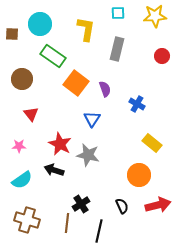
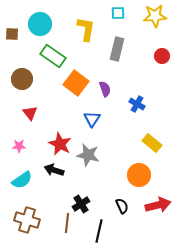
red triangle: moved 1 px left, 1 px up
